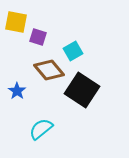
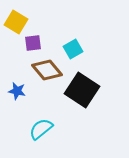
yellow square: rotated 20 degrees clockwise
purple square: moved 5 px left, 6 px down; rotated 24 degrees counterclockwise
cyan square: moved 2 px up
brown diamond: moved 2 px left
blue star: rotated 24 degrees counterclockwise
